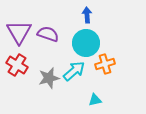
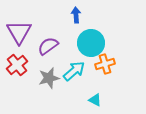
blue arrow: moved 11 px left
purple semicircle: moved 12 px down; rotated 55 degrees counterclockwise
cyan circle: moved 5 px right
red cross: rotated 20 degrees clockwise
cyan triangle: rotated 40 degrees clockwise
